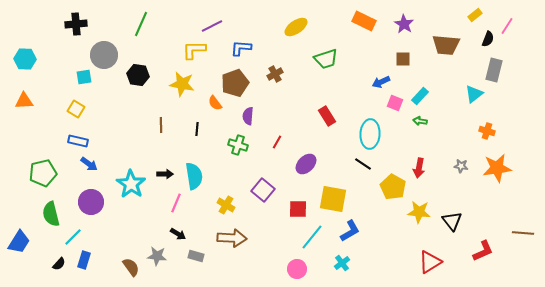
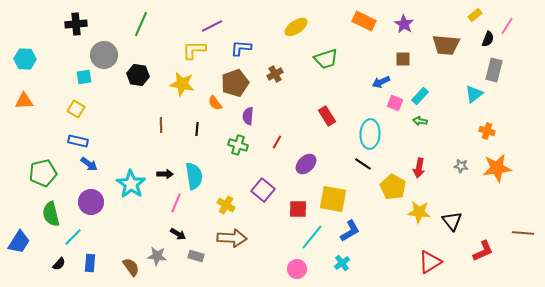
blue rectangle at (84, 260): moved 6 px right, 3 px down; rotated 12 degrees counterclockwise
